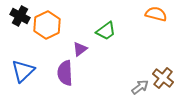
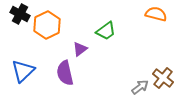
black cross: moved 2 px up
purple semicircle: rotated 10 degrees counterclockwise
